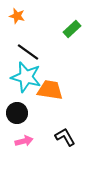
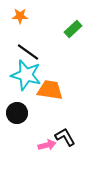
orange star: moved 3 px right; rotated 14 degrees counterclockwise
green rectangle: moved 1 px right
cyan star: moved 2 px up
pink arrow: moved 23 px right, 4 px down
